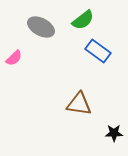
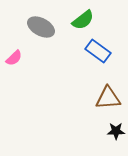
brown triangle: moved 29 px right, 6 px up; rotated 12 degrees counterclockwise
black star: moved 2 px right, 2 px up
